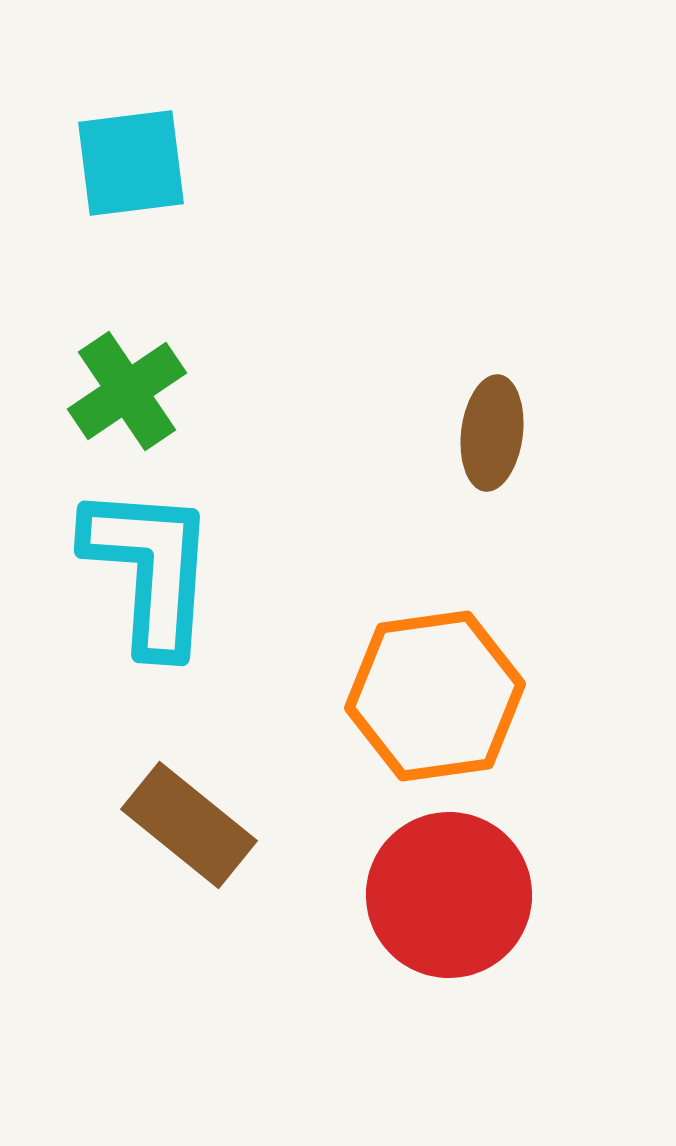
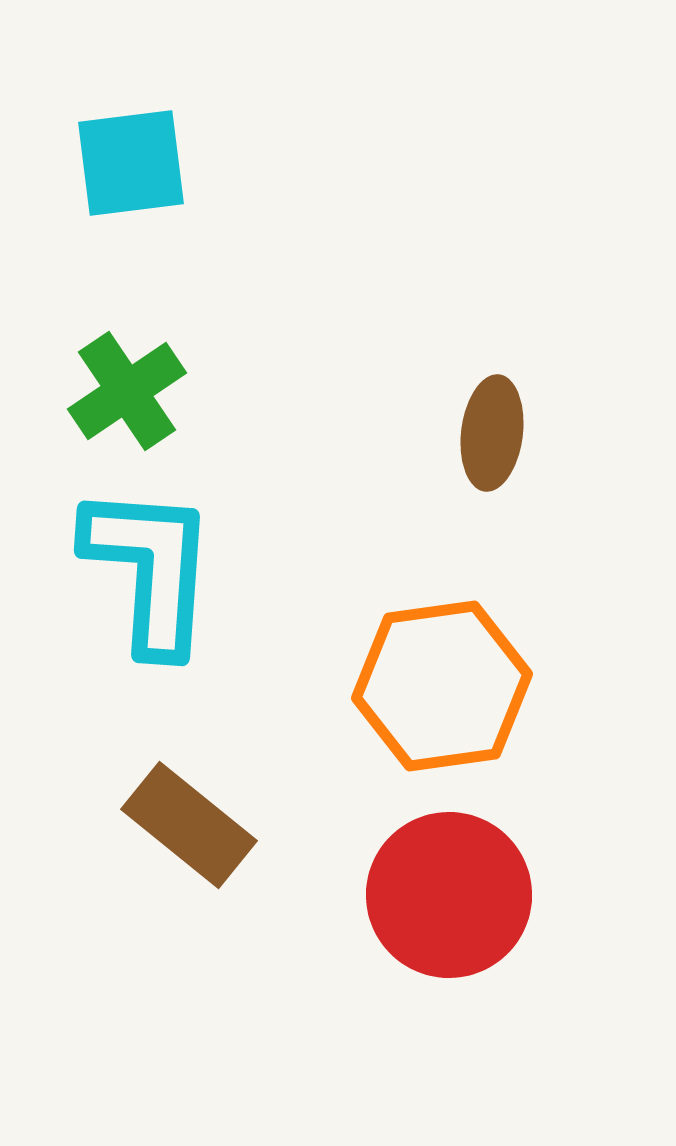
orange hexagon: moved 7 px right, 10 px up
